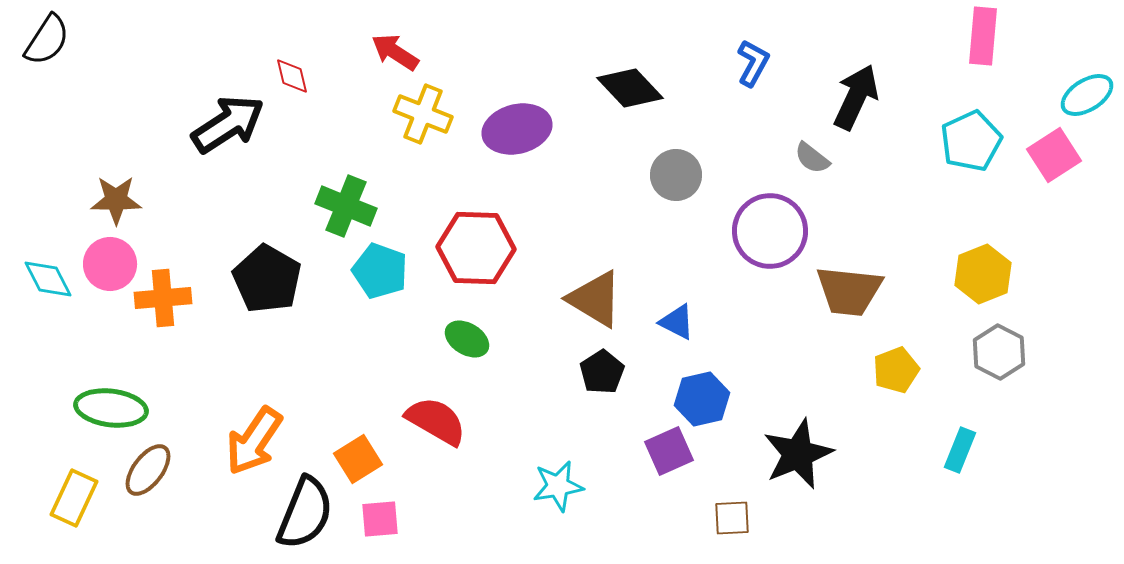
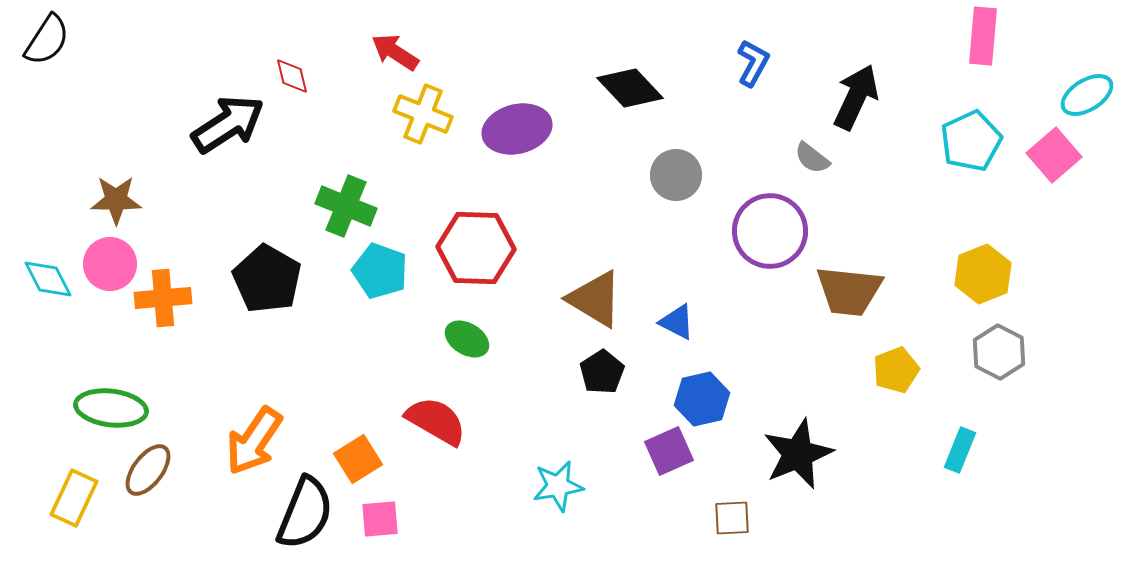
pink square at (1054, 155): rotated 8 degrees counterclockwise
